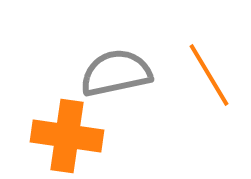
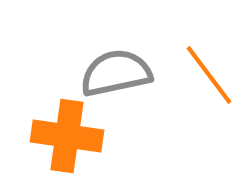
orange line: rotated 6 degrees counterclockwise
